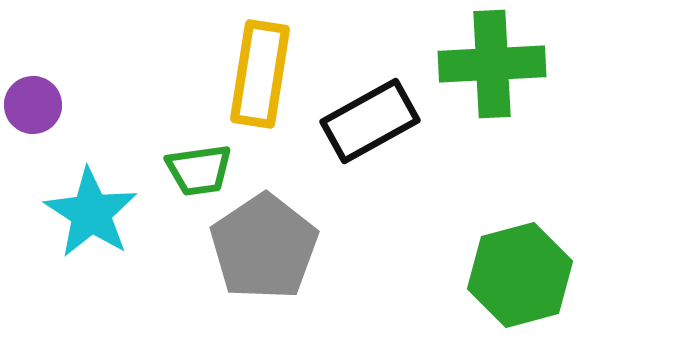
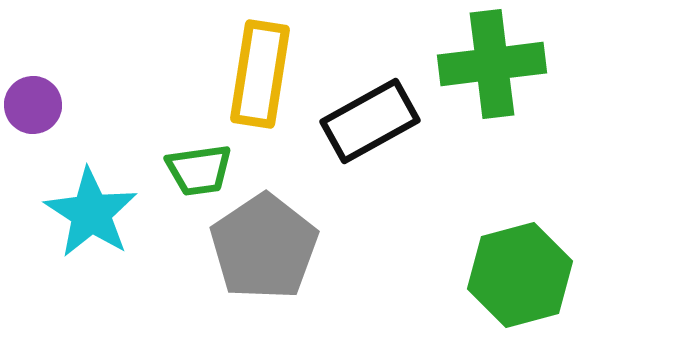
green cross: rotated 4 degrees counterclockwise
